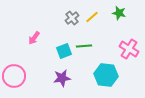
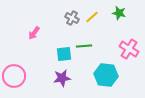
gray cross: rotated 24 degrees counterclockwise
pink arrow: moved 5 px up
cyan square: moved 3 px down; rotated 14 degrees clockwise
